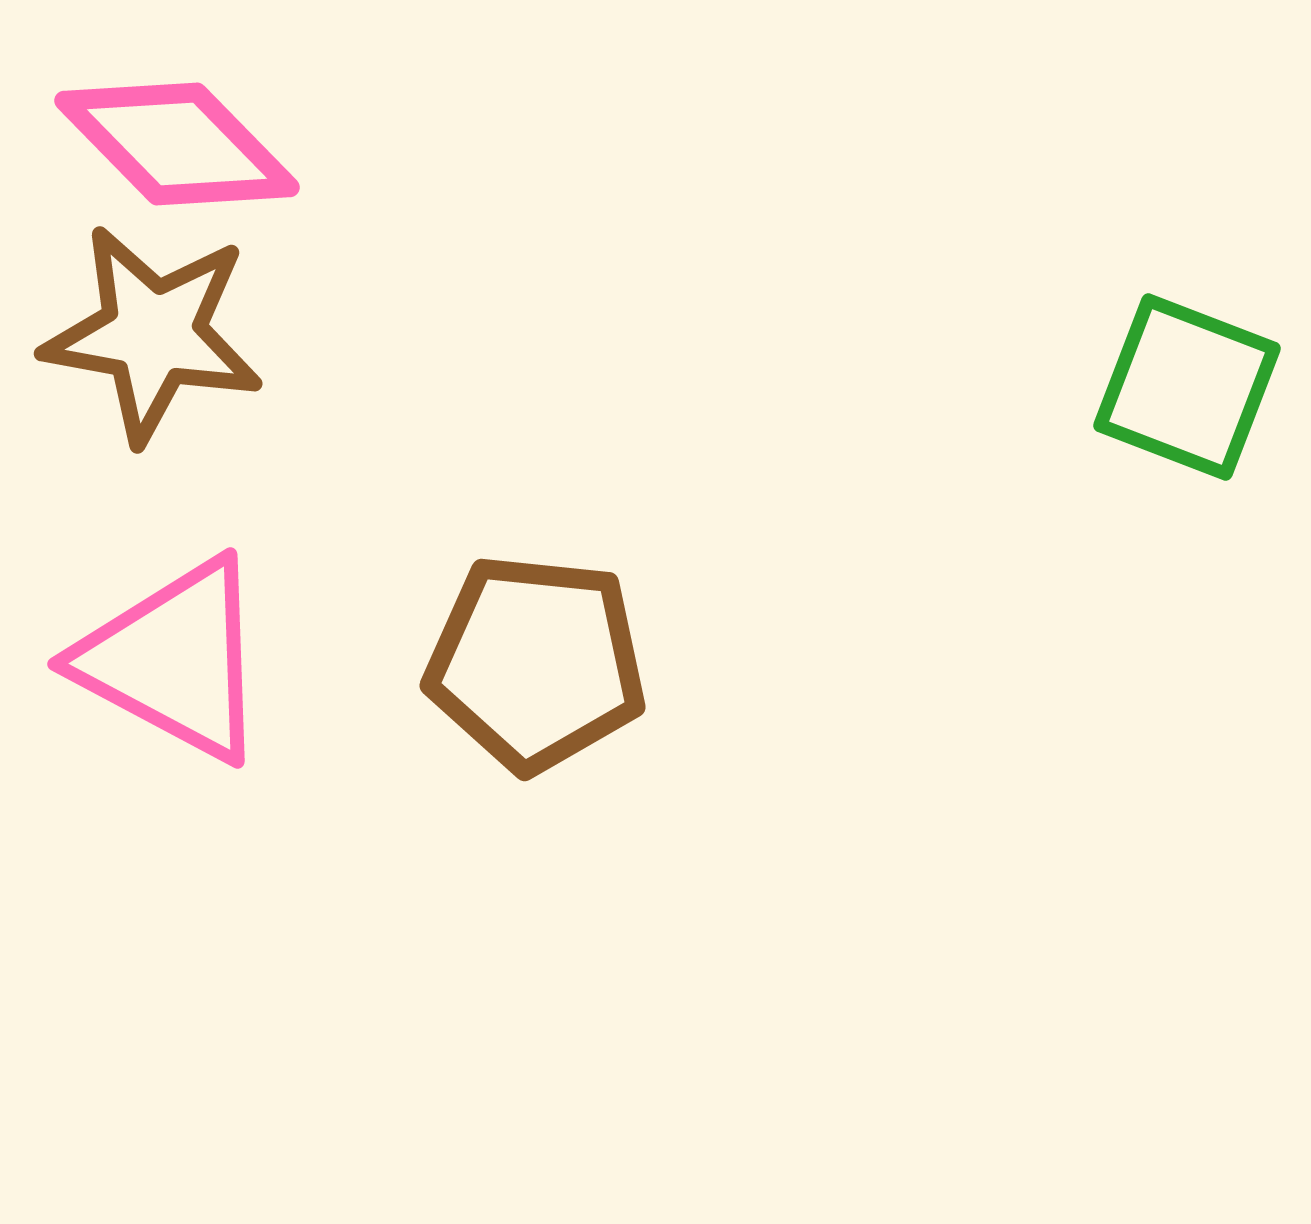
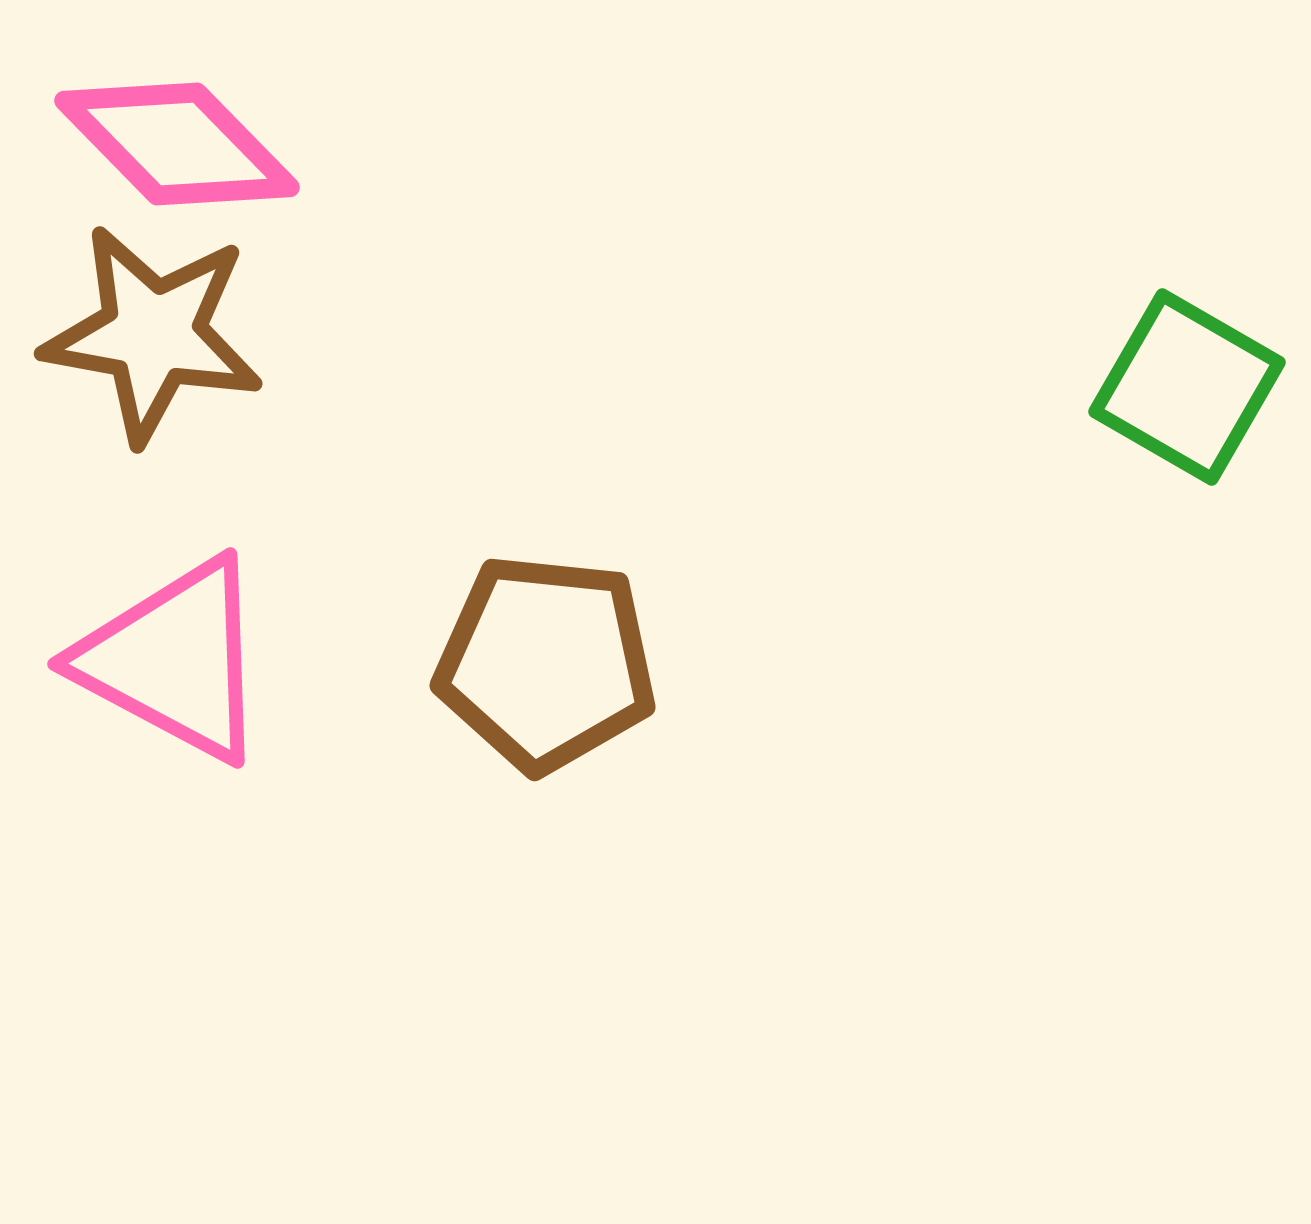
green square: rotated 9 degrees clockwise
brown pentagon: moved 10 px right
